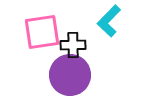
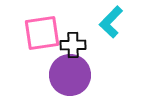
cyan L-shape: moved 2 px right, 1 px down
pink square: moved 1 px down
